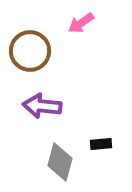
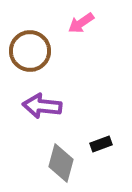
black rectangle: rotated 15 degrees counterclockwise
gray diamond: moved 1 px right, 1 px down
